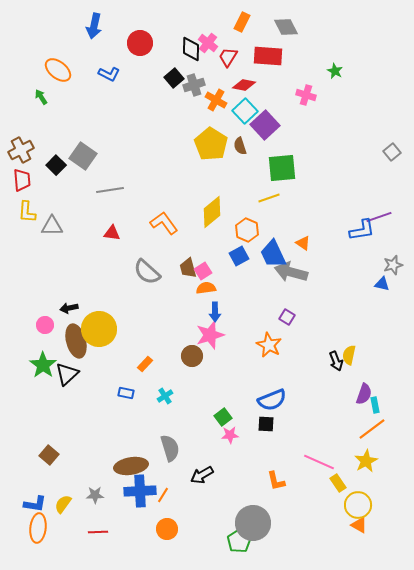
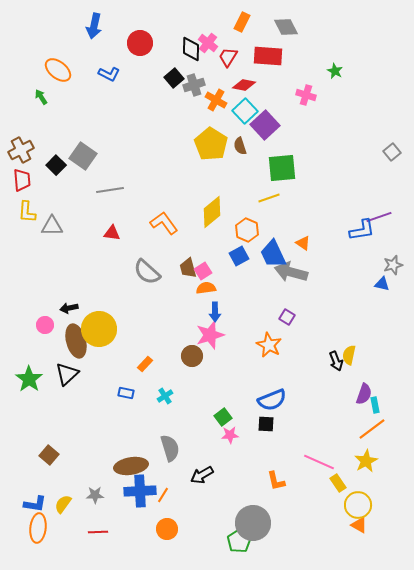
green star at (43, 365): moved 14 px left, 14 px down
